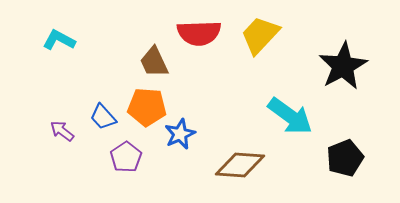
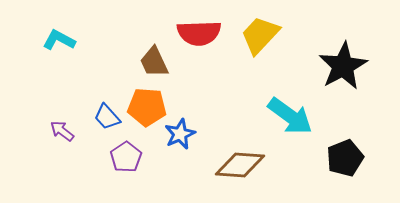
blue trapezoid: moved 4 px right
